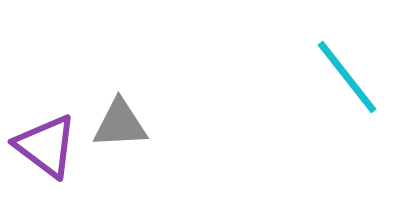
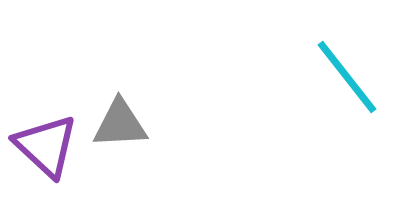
purple triangle: rotated 6 degrees clockwise
